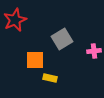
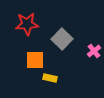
red star: moved 12 px right, 4 px down; rotated 20 degrees clockwise
gray square: rotated 15 degrees counterclockwise
pink cross: rotated 32 degrees counterclockwise
